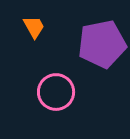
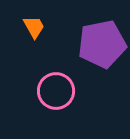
pink circle: moved 1 px up
